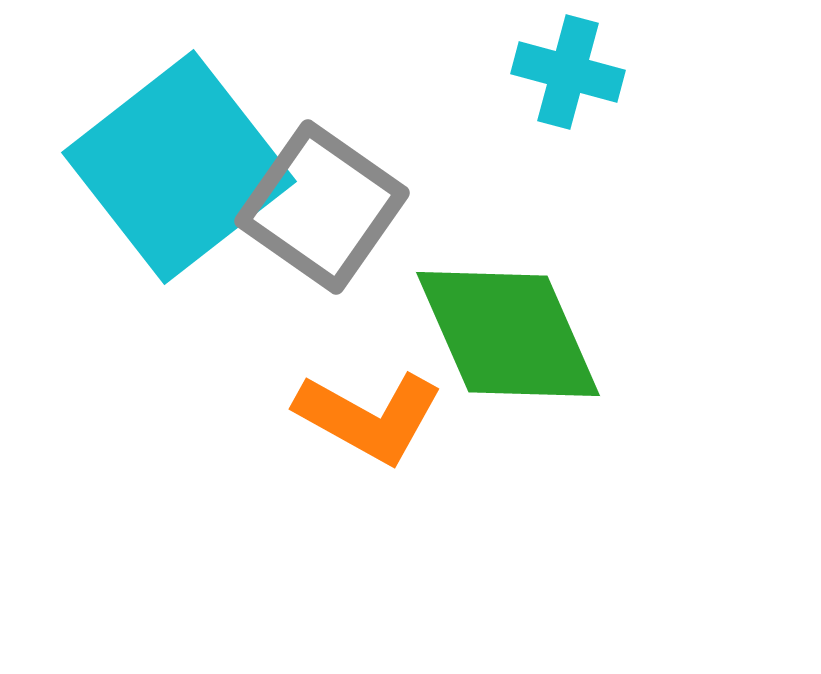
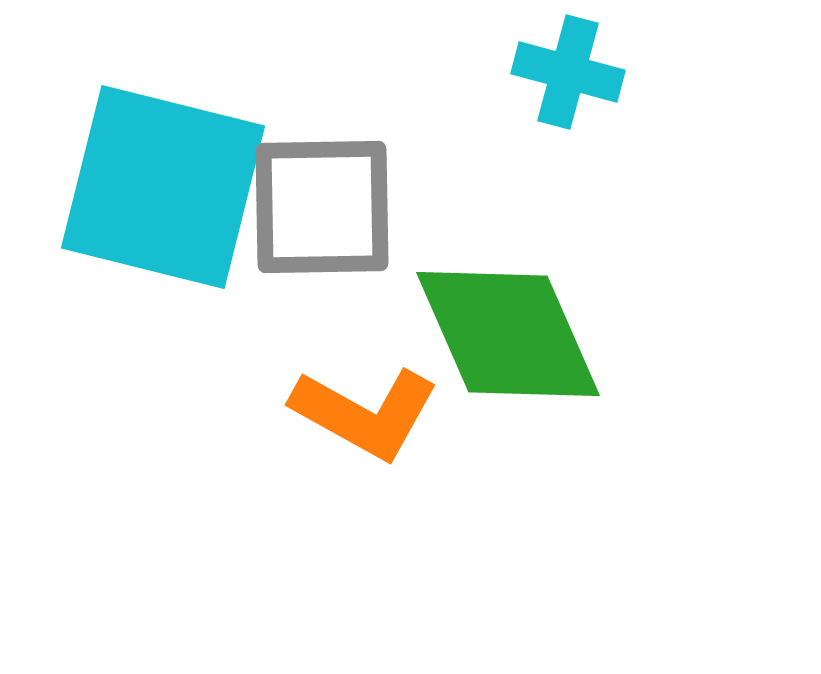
cyan square: moved 16 px left, 20 px down; rotated 38 degrees counterclockwise
gray square: rotated 36 degrees counterclockwise
orange L-shape: moved 4 px left, 4 px up
